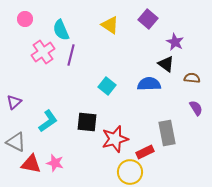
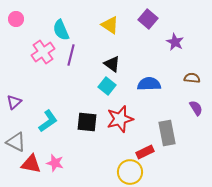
pink circle: moved 9 px left
black triangle: moved 54 px left
red star: moved 5 px right, 20 px up
